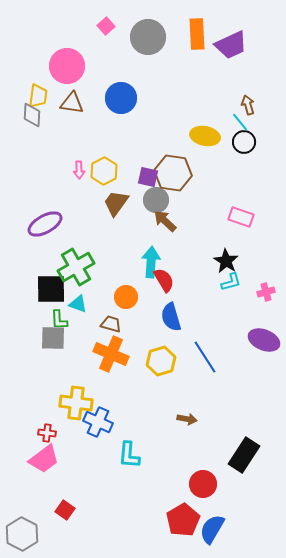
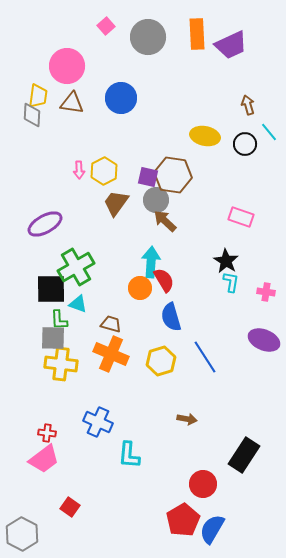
cyan line at (240, 122): moved 29 px right, 10 px down
black circle at (244, 142): moved 1 px right, 2 px down
brown hexagon at (173, 173): moved 2 px down
cyan L-shape at (231, 282): rotated 65 degrees counterclockwise
pink cross at (266, 292): rotated 24 degrees clockwise
orange circle at (126, 297): moved 14 px right, 9 px up
yellow cross at (76, 403): moved 15 px left, 39 px up
red square at (65, 510): moved 5 px right, 3 px up
